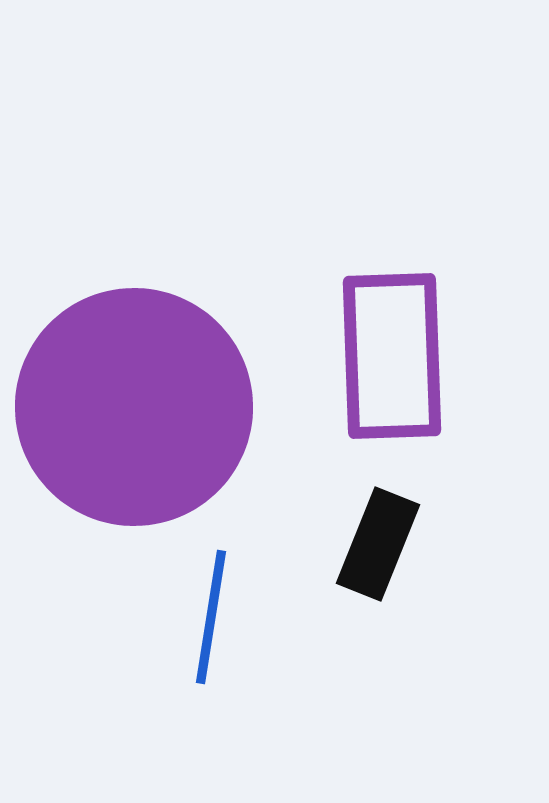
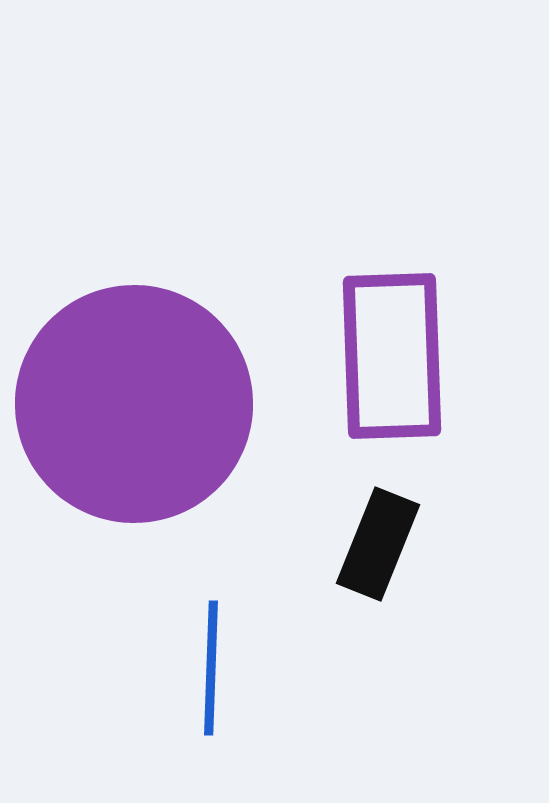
purple circle: moved 3 px up
blue line: moved 51 px down; rotated 7 degrees counterclockwise
